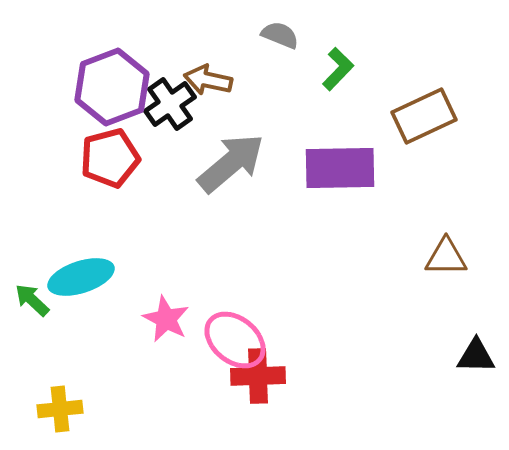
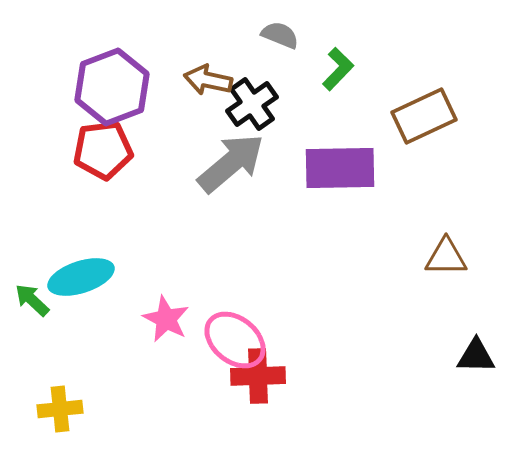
black cross: moved 82 px right
red pentagon: moved 7 px left, 8 px up; rotated 8 degrees clockwise
